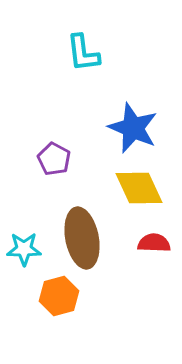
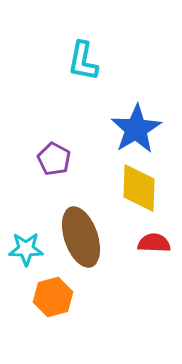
cyan L-shape: moved 8 px down; rotated 18 degrees clockwise
blue star: moved 3 px right, 1 px down; rotated 18 degrees clockwise
yellow diamond: rotated 27 degrees clockwise
brown ellipse: moved 1 px left, 1 px up; rotated 8 degrees counterclockwise
cyan star: moved 2 px right
orange hexagon: moved 6 px left, 1 px down
